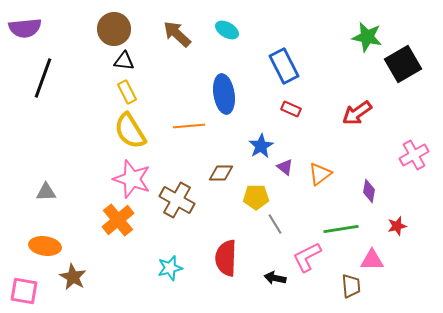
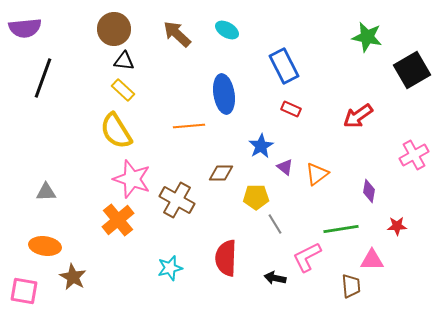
black square: moved 9 px right, 6 px down
yellow rectangle: moved 4 px left, 2 px up; rotated 20 degrees counterclockwise
red arrow: moved 1 px right, 3 px down
yellow semicircle: moved 14 px left
orange triangle: moved 3 px left
red star: rotated 12 degrees clockwise
